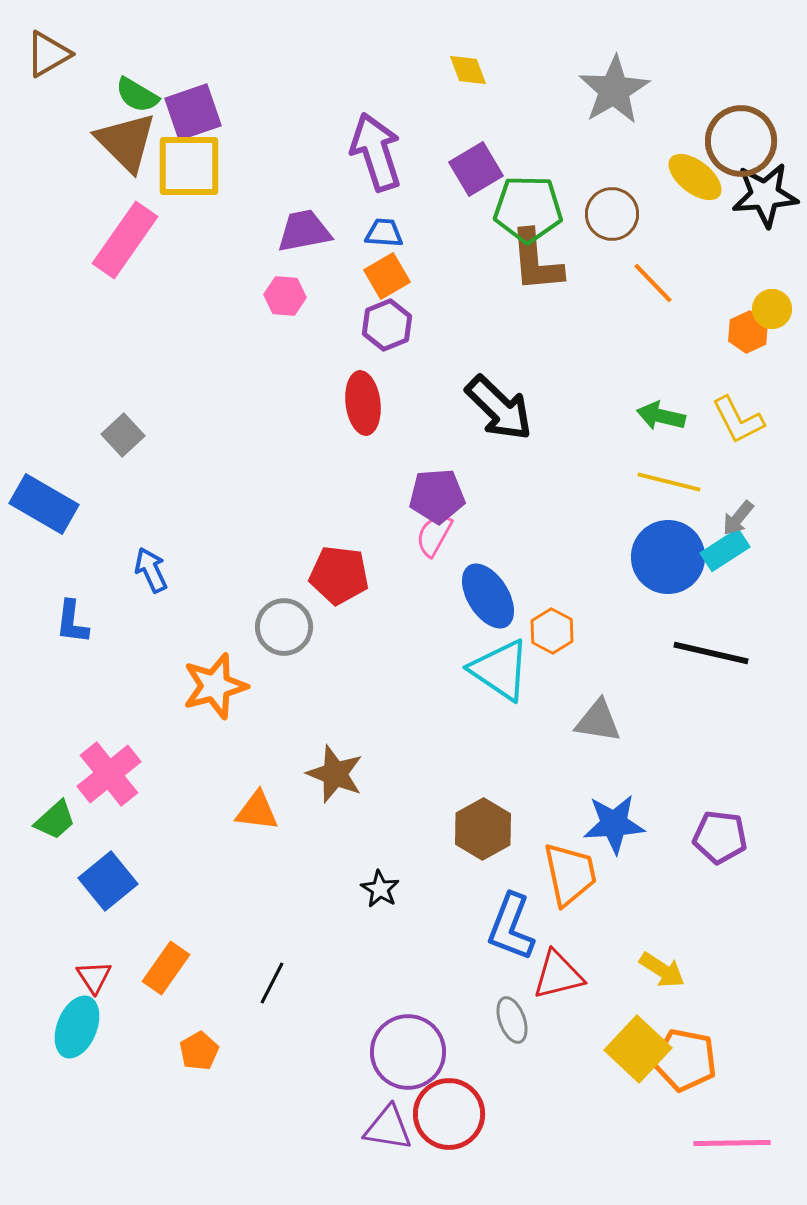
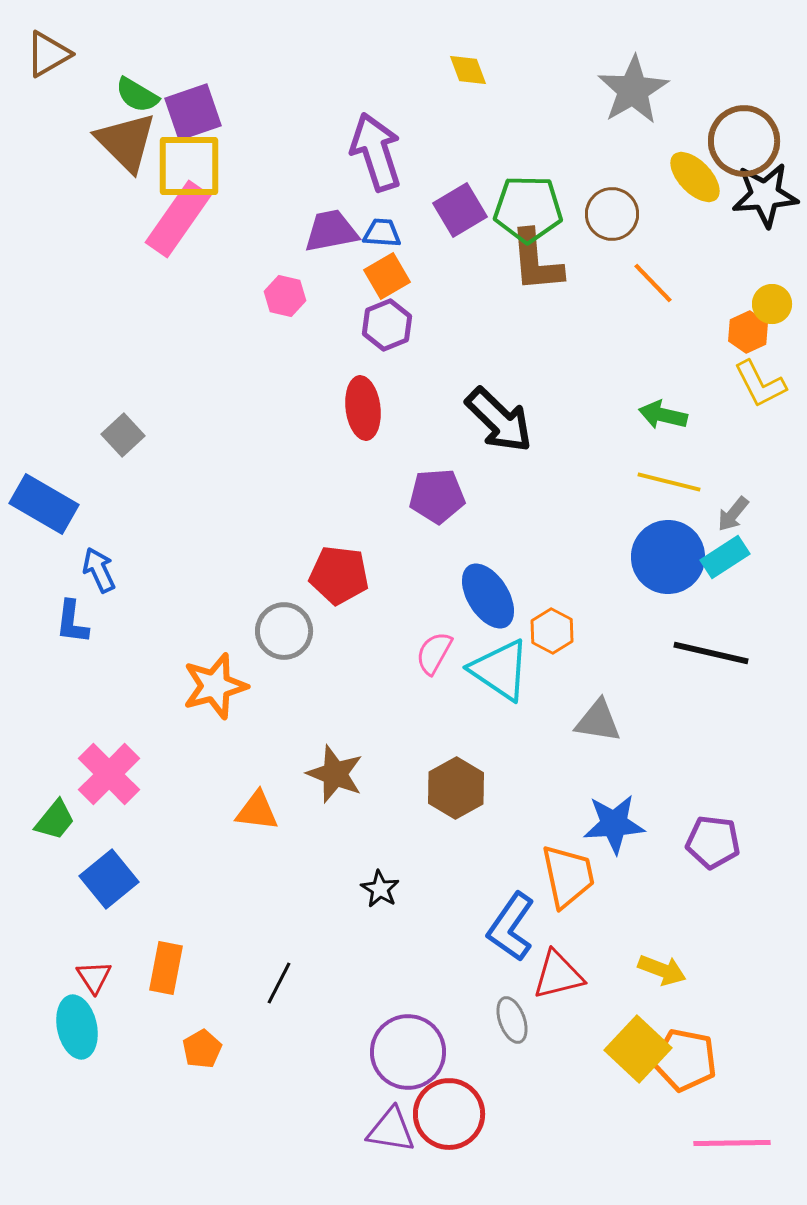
gray star at (614, 90): moved 19 px right
brown circle at (741, 141): moved 3 px right
purple square at (476, 169): moved 16 px left, 41 px down
yellow ellipse at (695, 177): rotated 8 degrees clockwise
purple trapezoid at (304, 231): moved 27 px right
blue trapezoid at (384, 233): moved 2 px left
pink rectangle at (125, 240): moved 53 px right, 21 px up
pink hexagon at (285, 296): rotated 9 degrees clockwise
yellow circle at (772, 309): moved 5 px up
red ellipse at (363, 403): moved 5 px down
black arrow at (499, 408): moved 12 px down
green arrow at (661, 416): moved 2 px right, 1 px up
yellow L-shape at (738, 420): moved 22 px right, 36 px up
gray arrow at (738, 518): moved 5 px left, 4 px up
pink semicircle at (434, 535): moved 118 px down
cyan rectangle at (725, 550): moved 7 px down
blue arrow at (151, 570): moved 52 px left
gray circle at (284, 627): moved 4 px down
pink cross at (109, 774): rotated 6 degrees counterclockwise
green trapezoid at (55, 820): rotated 9 degrees counterclockwise
brown hexagon at (483, 829): moved 27 px left, 41 px up
purple pentagon at (720, 837): moved 7 px left, 5 px down
orange trapezoid at (570, 874): moved 2 px left, 2 px down
blue square at (108, 881): moved 1 px right, 2 px up
blue L-shape at (511, 927): rotated 14 degrees clockwise
orange rectangle at (166, 968): rotated 24 degrees counterclockwise
yellow arrow at (662, 970): rotated 12 degrees counterclockwise
black line at (272, 983): moved 7 px right
cyan ellipse at (77, 1027): rotated 34 degrees counterclockwise
orange pentagon at (199, 1051): moved 3 px right, 2 px up
purple triangle at (388, 1128): moved 3 px right, 2 px down
